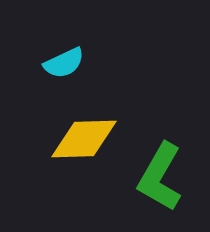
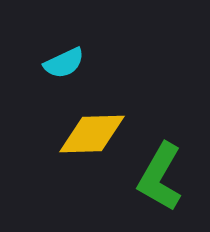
yellow diamond: moved 8 px right, 5 px up
